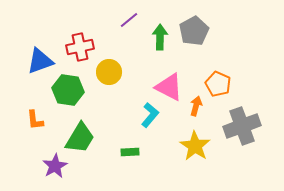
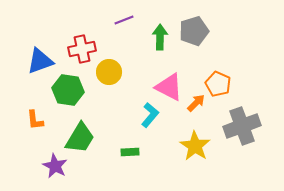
purple line: moved 5 px left; rotated 18 degrees clockwise
gray pentagon: rotated 12 degrees clockwise
red cross: moved 2 px right, 2 px down
orange arrow: moved 3 px up; rotated 30 degrees clockwise
purple star: rotated 15 degrees counterclockwise
